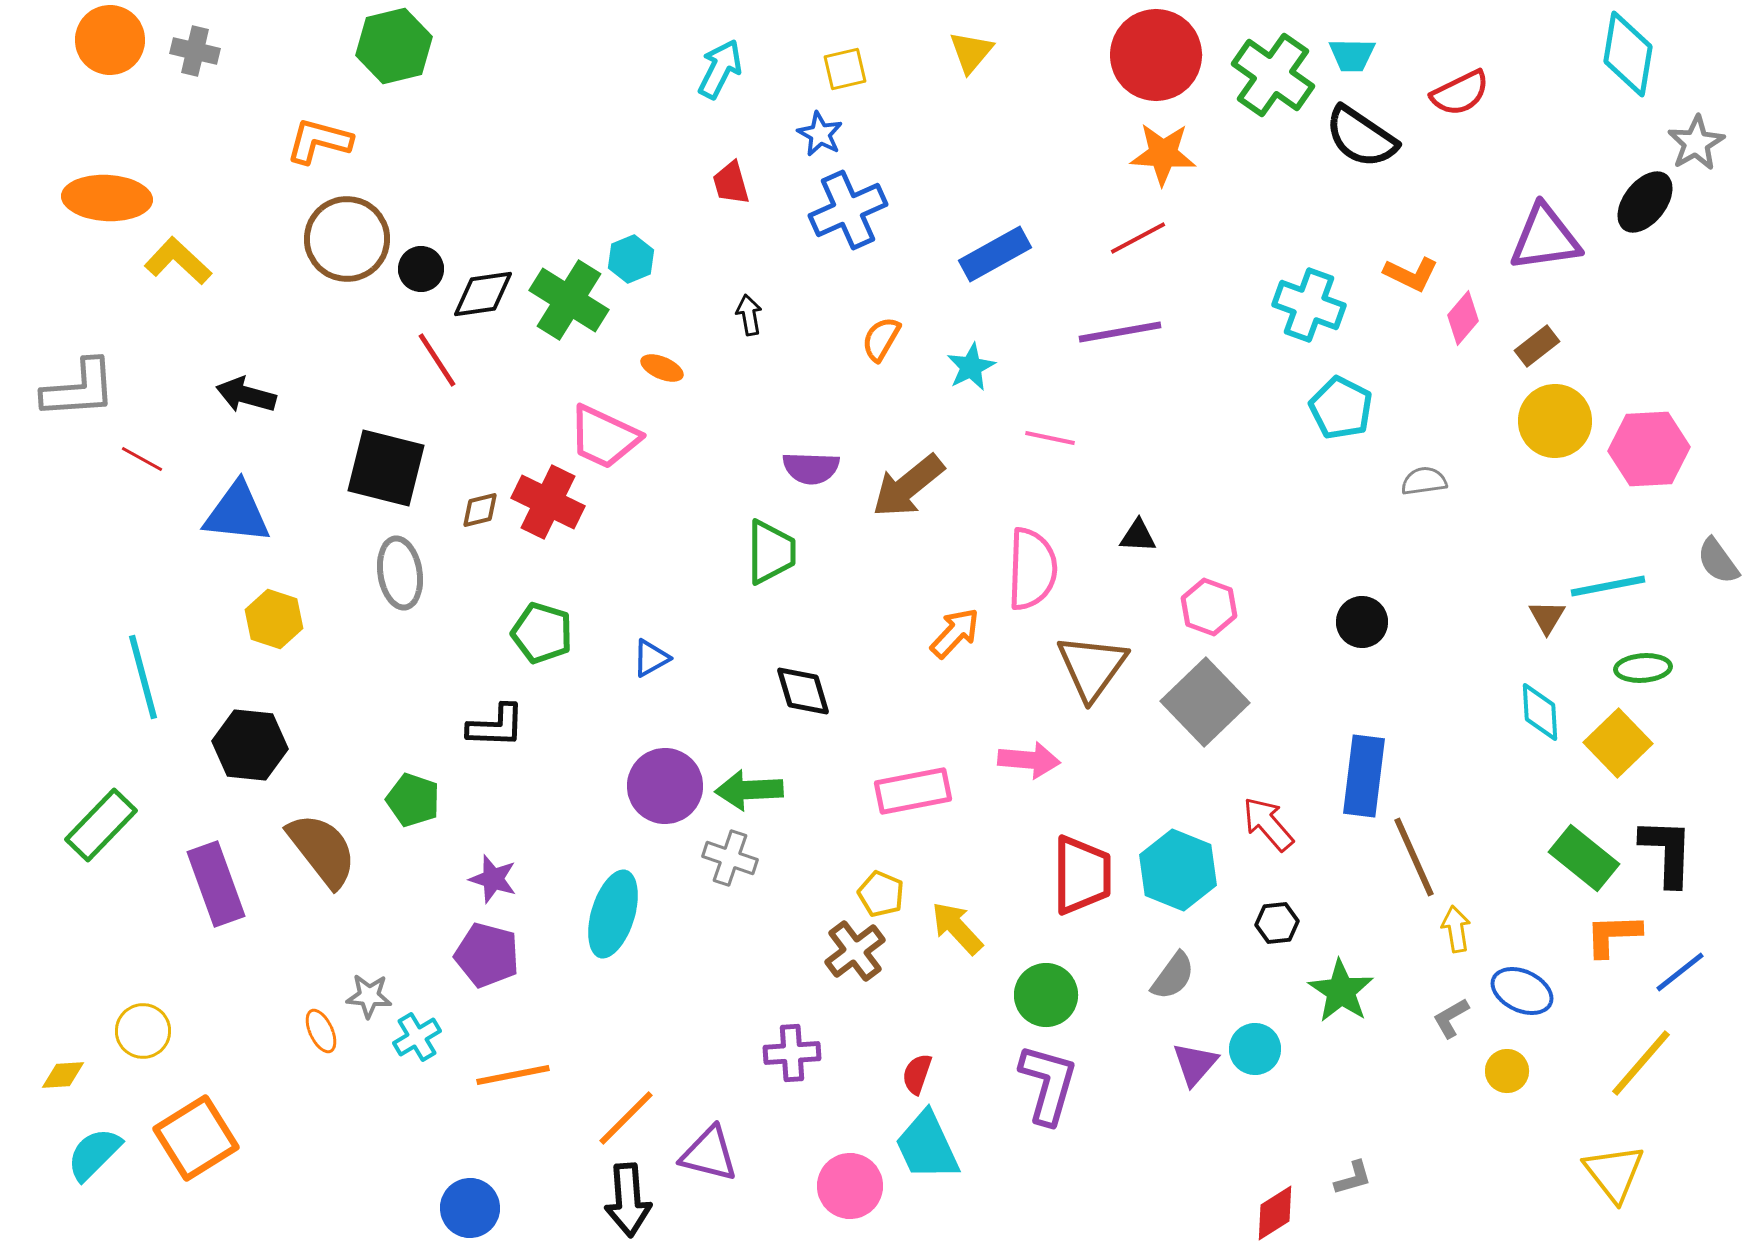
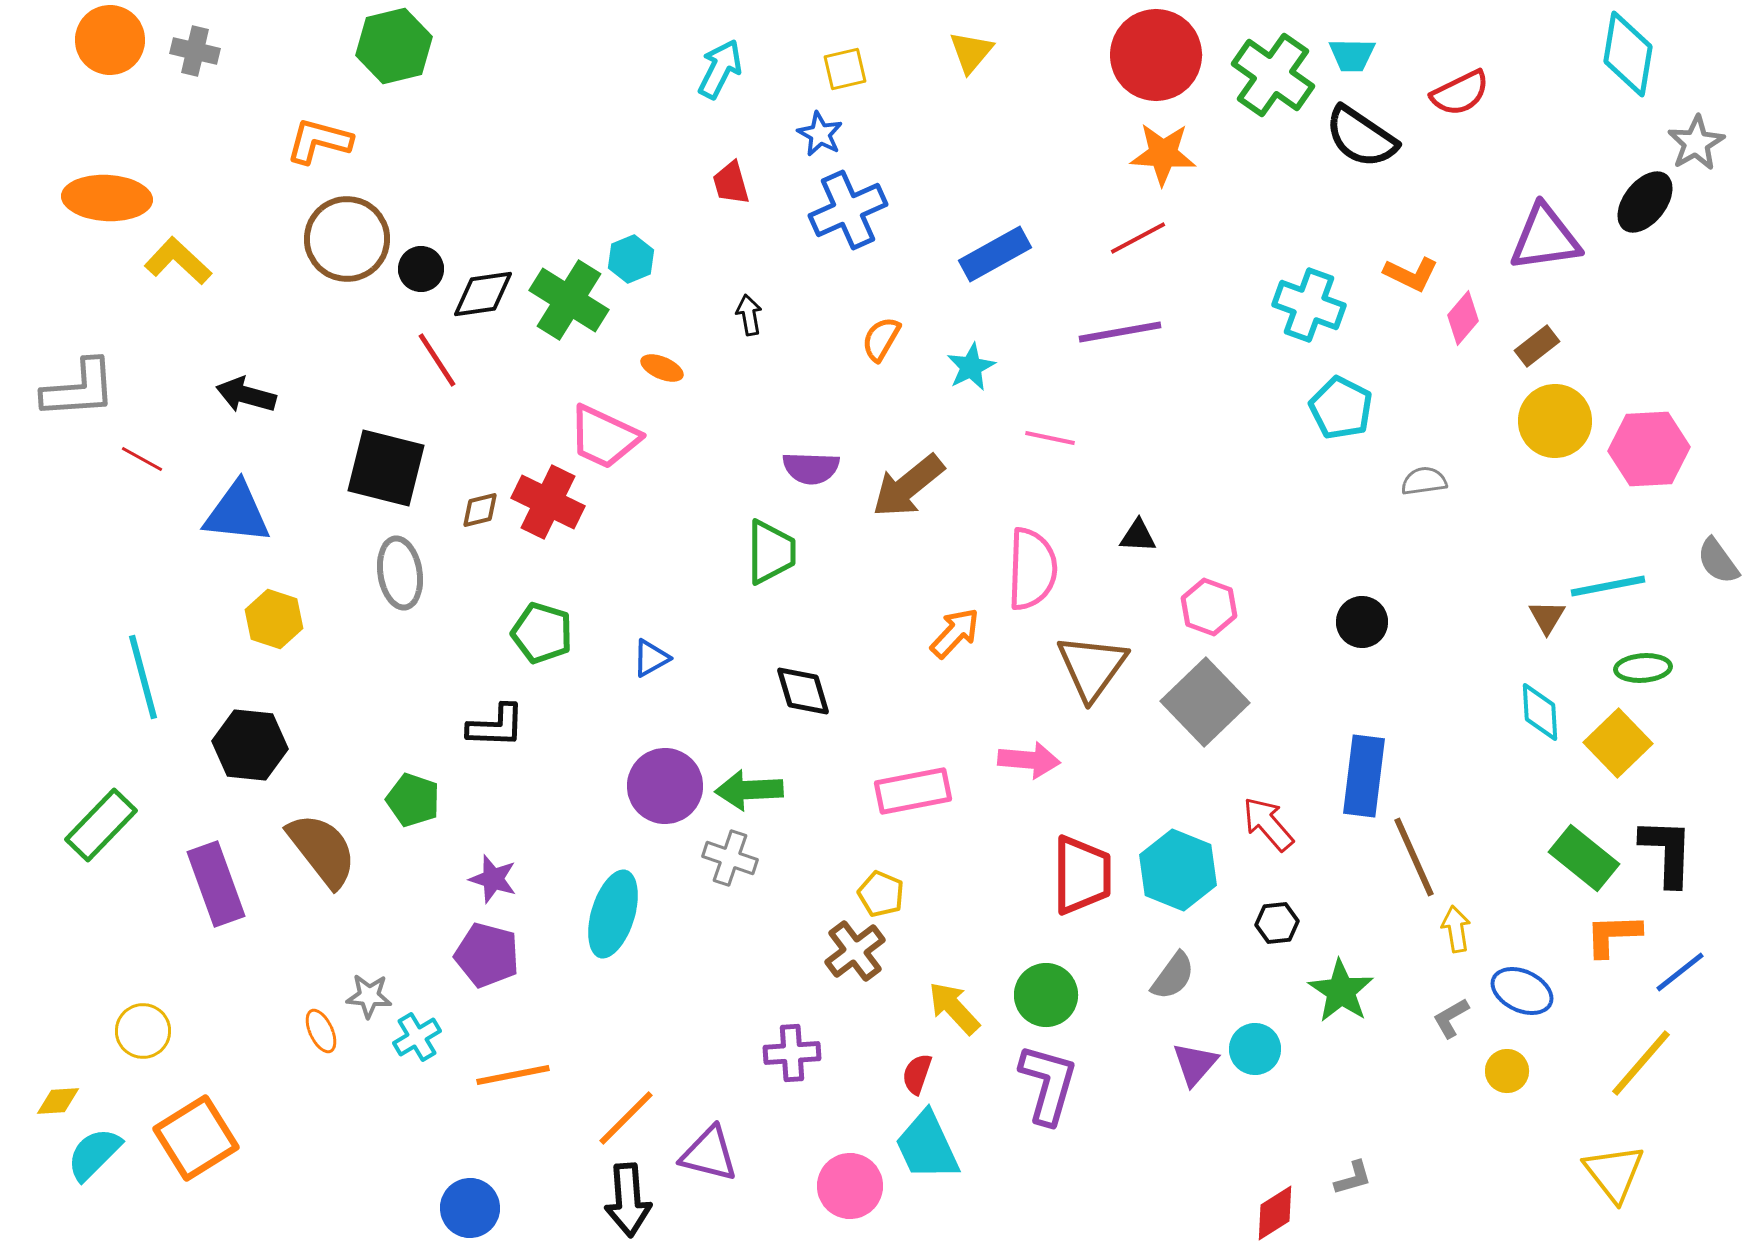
yellow arrow at (957, 928): moved 3 px left, 80 px down
yellow diamond at (63, 1075): moved 5 px left, 26 px down
